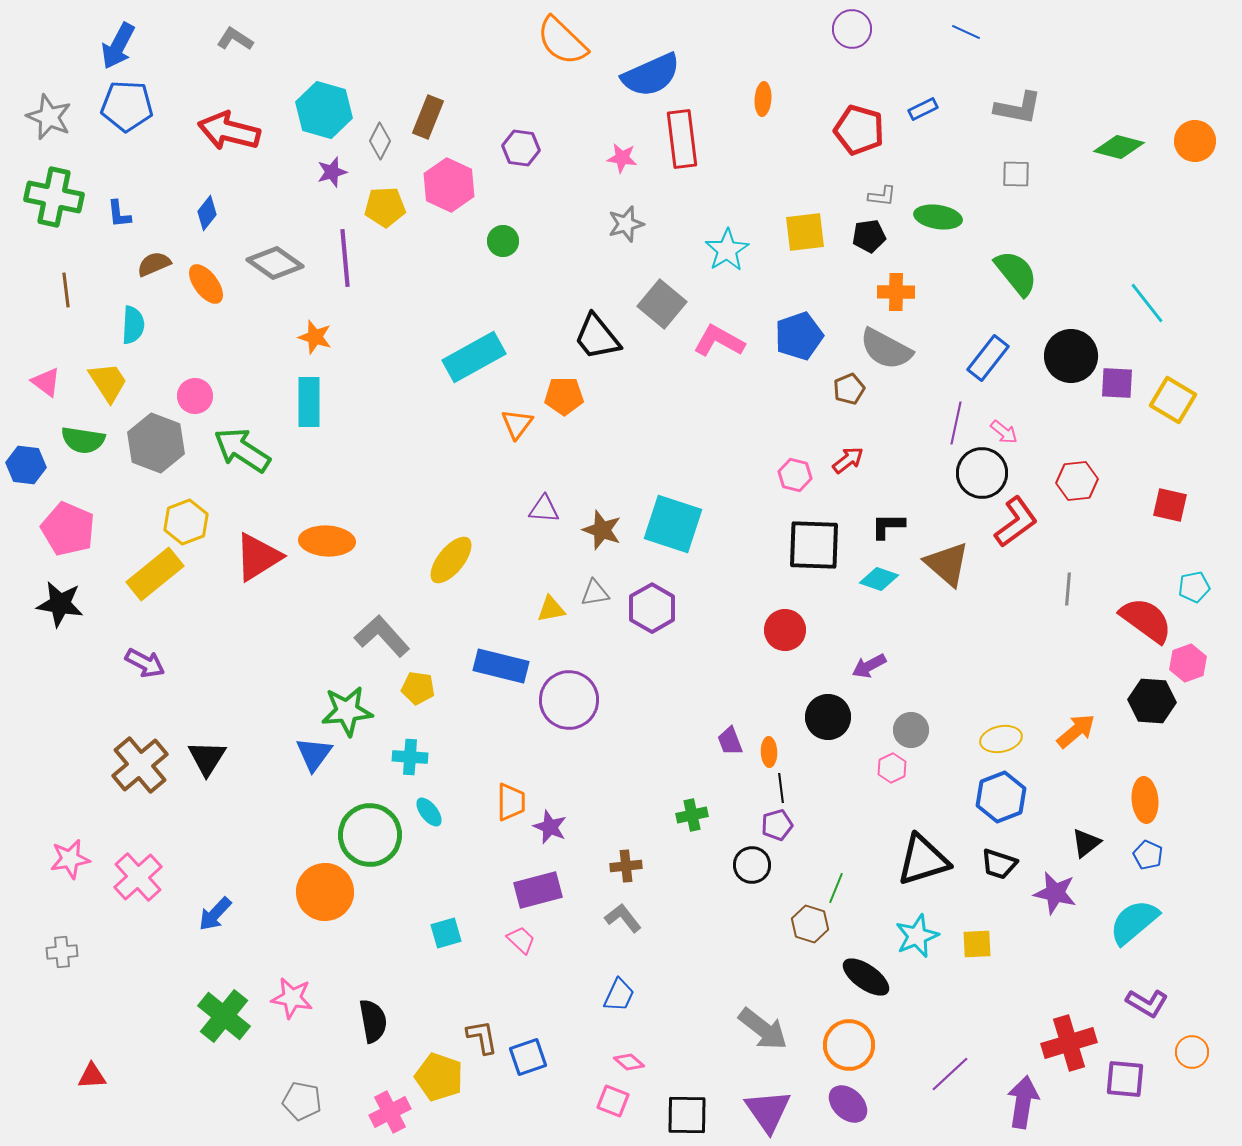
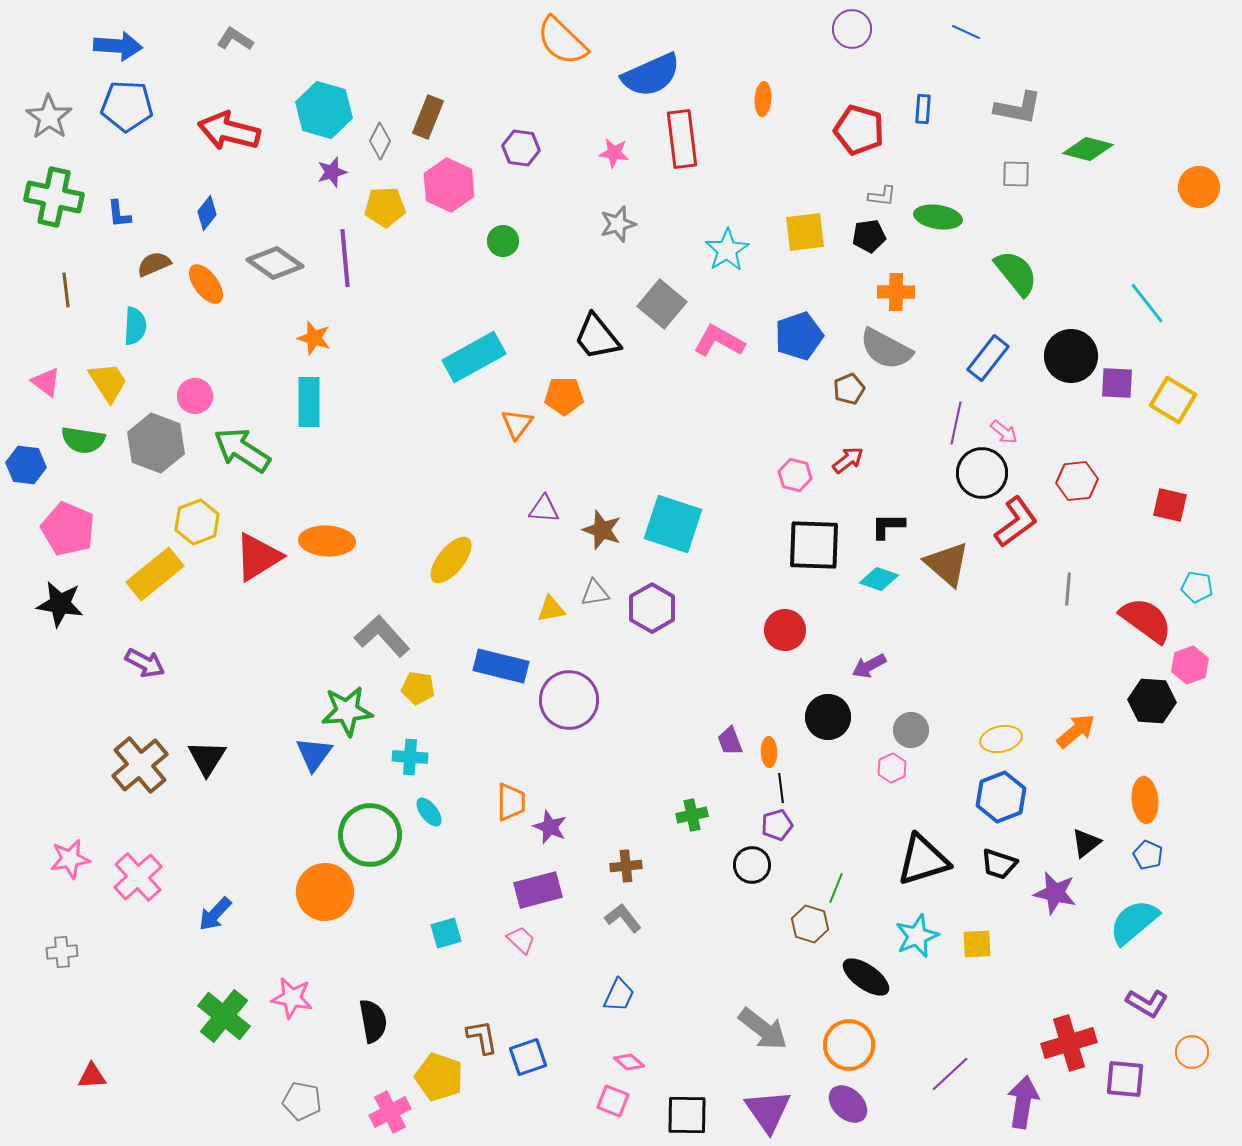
blue arrow at (118, 46): rotated 114 degrees counterclockwise
blue rectangle at (923, 109): rotated 60 degrees counterclockwise
gray star at (49, 117): rotated 12 degrees clockwise
orange circle at (1195, 141): moved 4 px right, 46 px down
green diamond at (1119, 147): moved 31 px left, 2 px down
pink star at (622, 158): moved 8 px left, 5 px up
gray star at (626, 224): moved 8 px left
cyan semicircle at (133, 325): moved 2 px right, 1 px down
orange star at (315, 337): moved 1 px left, 1 px down
yellow hexagon at (186, 522): moved 11 px right
cyan pentagon at (1194, 587): moved 3 px right; rotated 20 degrees clockwise
pink hexagon at (1188, 663): moved 2 px right, 2 px down
